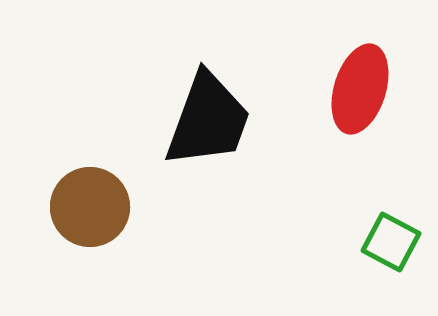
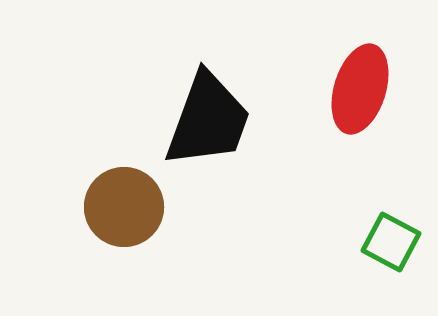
brown circle: moved 34 px right
